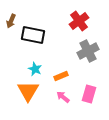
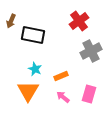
gray cross: moved 3 px right
